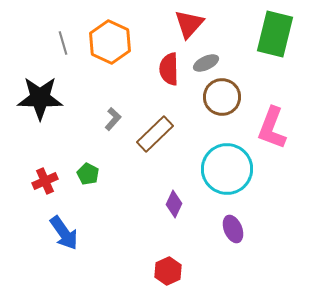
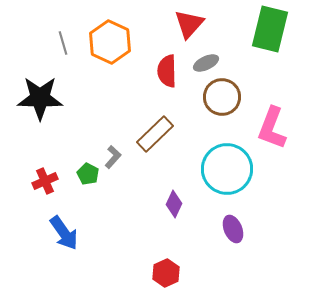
green rectangle: moved 5 px left, 5 px up
red semicircle: moved 2 px left, 2 px down
gray L-shape: moved 38 px down
red hexagon: moved 2 px left, 2 px down
